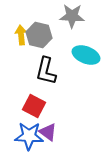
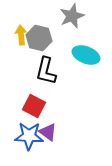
gray star: rotated 25 degrees counterclockwise
gray hexagon: moved 3 px down
